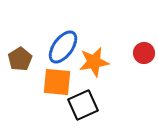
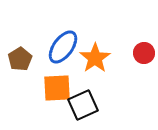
orange star: moved 1 px right, 4 px up; rotated 24 degrees counterclockwise
orange square: moved 6 px down; rotated 8 degrees counterclockwise
